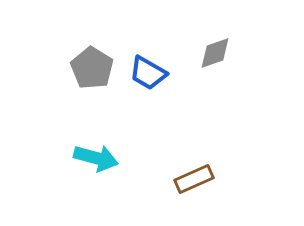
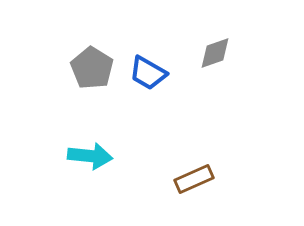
cyan arrow: moved 6 px left, 2 px up; rotated 9 degrees counterclockwise
